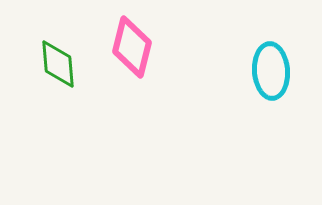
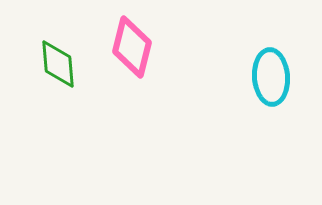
cyan ellipse: moved 6 px down
